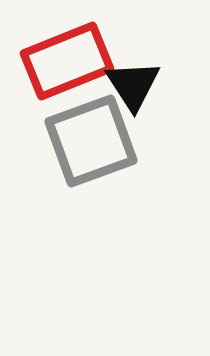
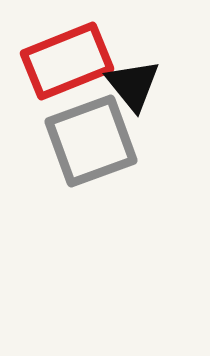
black triangle: rotated 6 degrees counterclockwise
